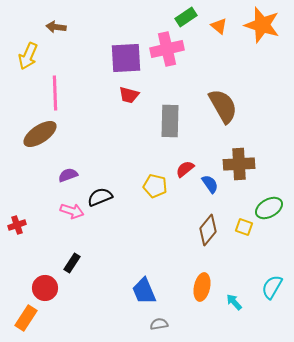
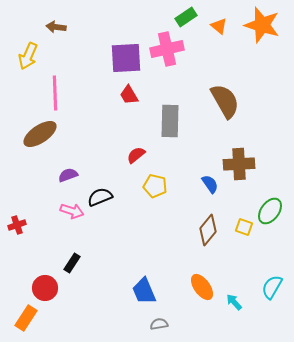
red trapezoid: rotated 45 degrees clockwise
brown semicircle: moved 2 px right, 5 px up
red semicircle: moved 49 px left, 14 px up
green ellipse: moved 1 px right, 3 px down; rotated 24 degrees counterclockwise
orange ellipse: rotated 48 degrees counterclockwise
